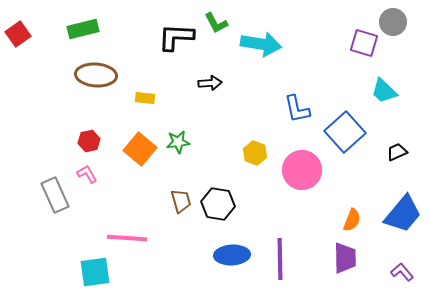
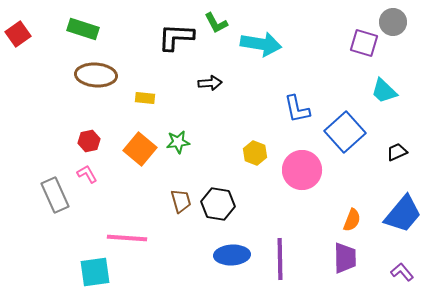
green rectangle: rotated 32 degrees clockwise
